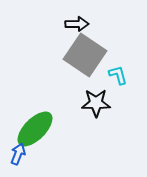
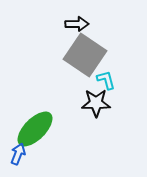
cyan L-shape: moved 12 px left, 5 px down
